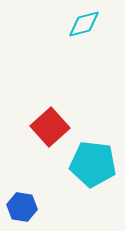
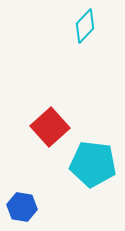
cyan diamond: moved 1 px right, 2 px down; rotated 32 degrees counterclockwise
